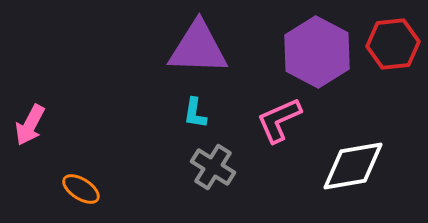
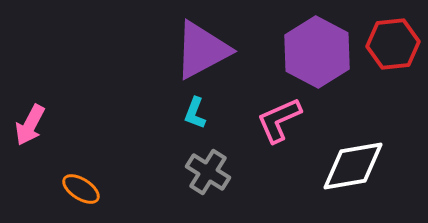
purple triangle: moved 4 px right, 2 px down; rotated 30 degrees counterclockwise
cyan L-shape: rotated 12 degrees clockwise
gray cross: moved 5 px left, 5 px down
